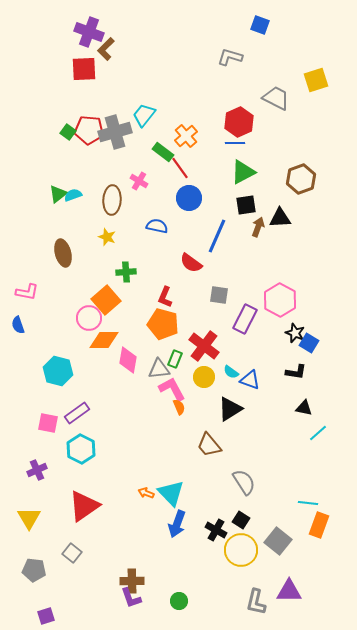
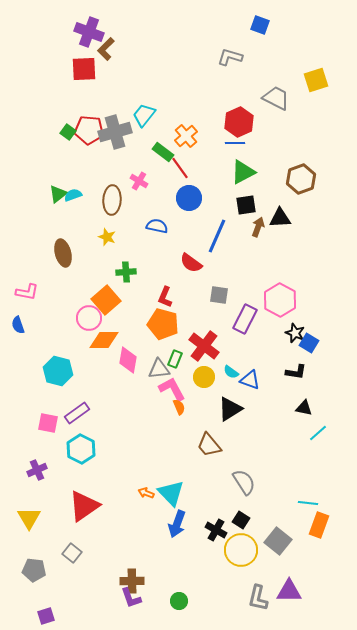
gray L-shape at (256, 602): moved 2 px right, 4 px up
